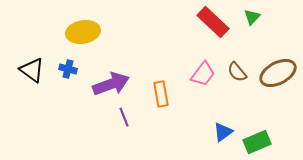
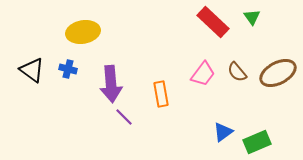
green triangle: rotated 18 degrees counterclockwise
purple arrow: rotated 105 degrees clockwise
purple line: rotated 24 degrees counterclockwise
